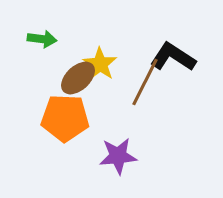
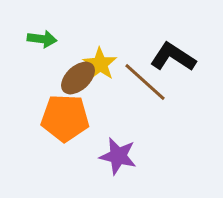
brown line: rotated 75 degrees counterclockwise
purple star: rotated 18 degrees clockwise
